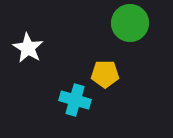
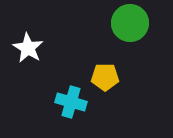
yellow pentagon: moved 3 px down
cyan cross: moved 4 px left, 2 px down
